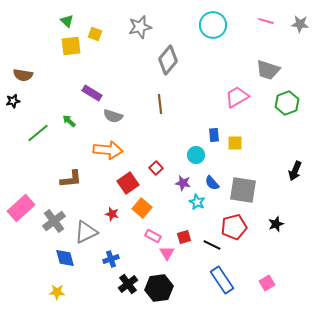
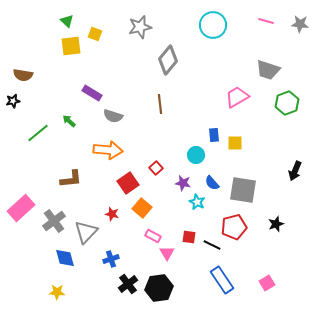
gray triangle at (86, 232): rotated 20 degrees counterclockwise
red square at (184, 237): moved 5 px right; rotated 24 degrees clockwise
